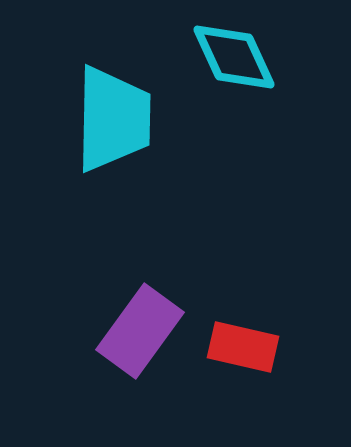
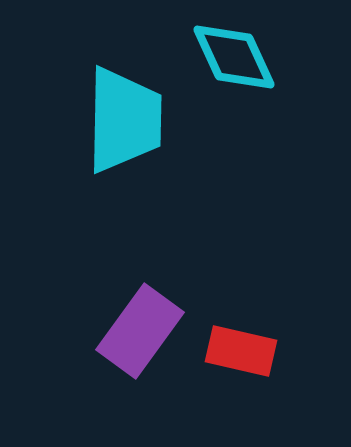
cyan trapezoid: moved 11 px right, 1 px down
red rectangle: moved 2 px left, 4 px down
